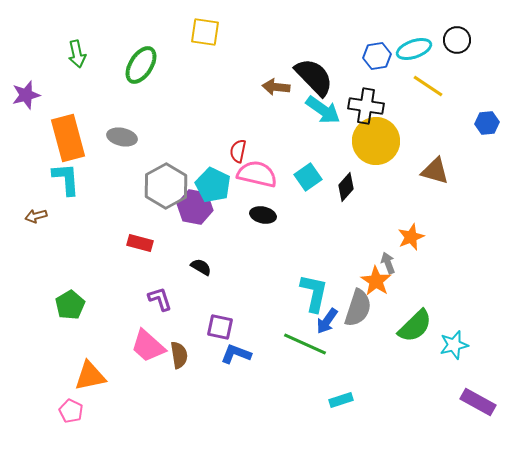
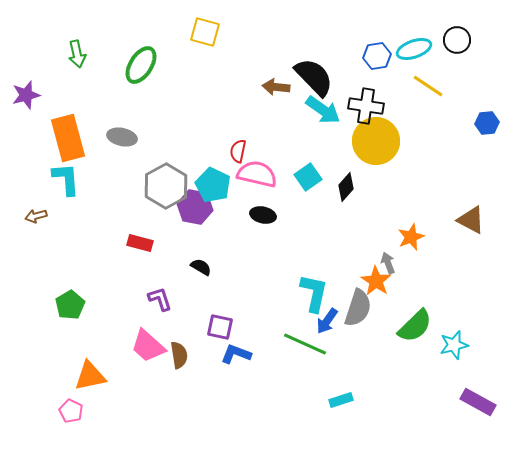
yellow square at (205, 32): rotated 8 degrees clockwise
brown triangle at (435, 171): moved 36 px right, 49 px down; rotated 12 degrees clockwise
